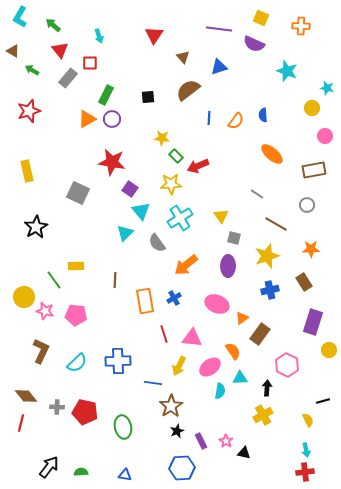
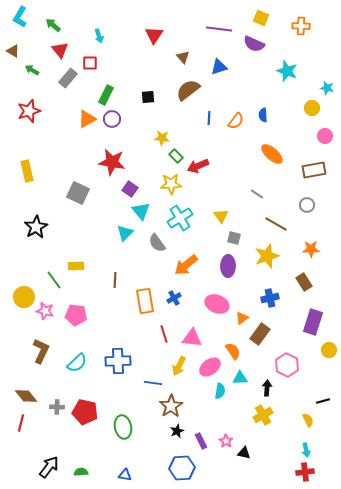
blue cross at (270, 290): moved 8 px down
